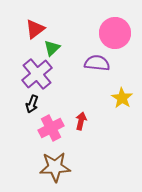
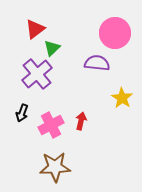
black arrow: moved 10 px left, 9 px down
pink cross: moved 3 px up
